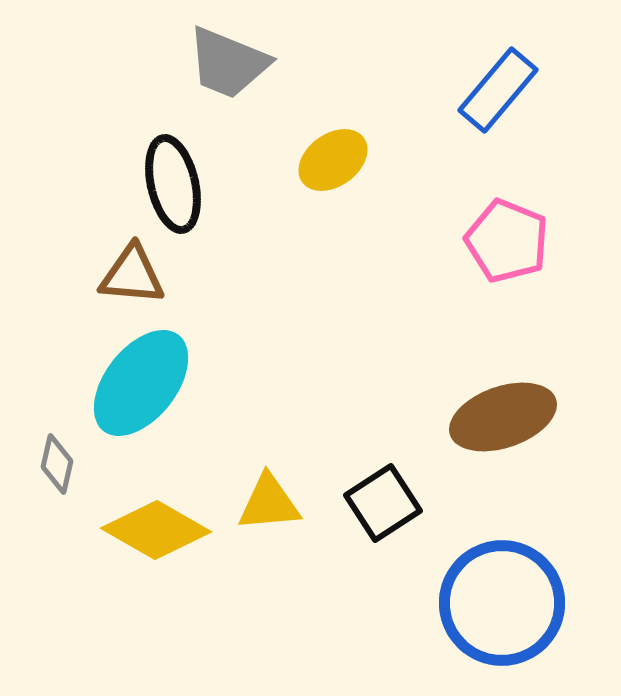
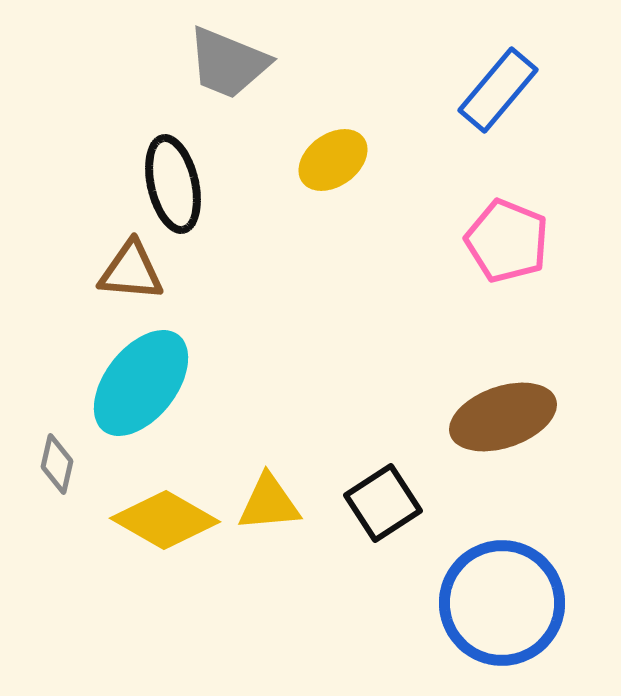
brown triangle: moved 1 px left, 4 px up
yellow diamond: moved 9 px right, 10 px up
